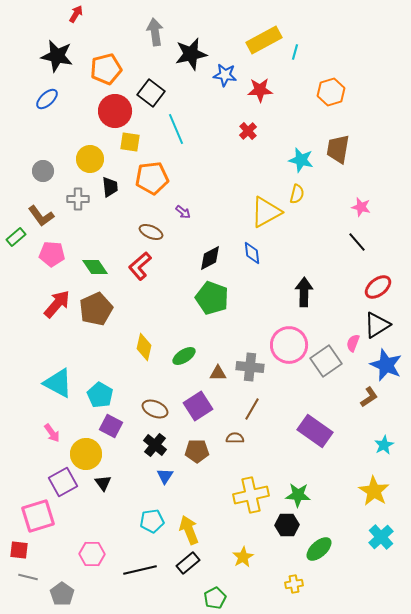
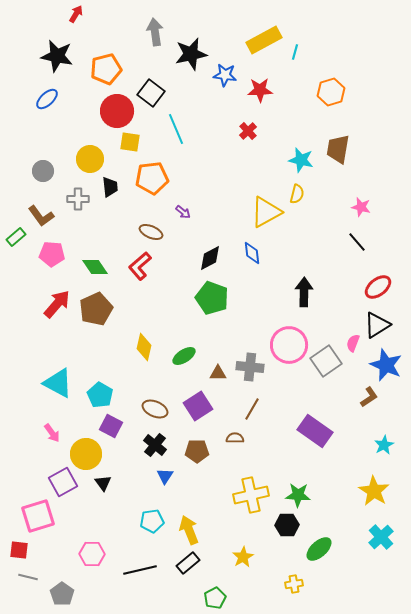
red circle at (115, 111): moved 2 px right
